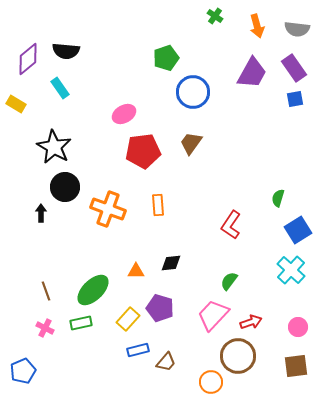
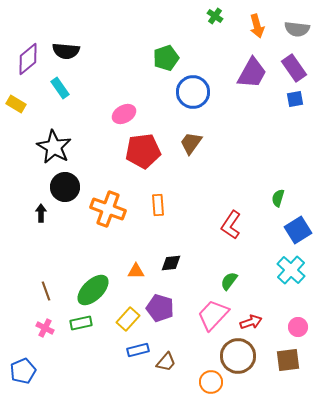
brown square at (296, 366): moved 8 px left, 6 px up
